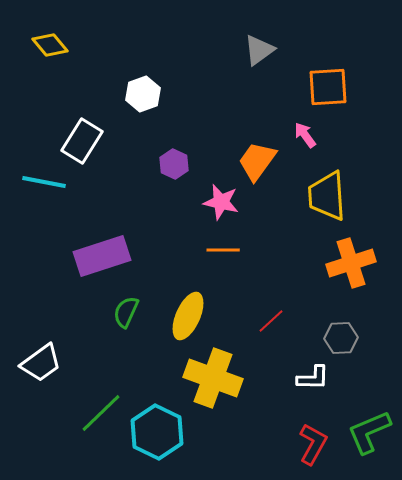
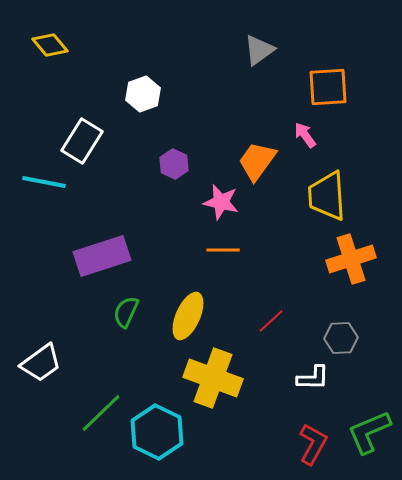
orange cross: moved 4 px up
